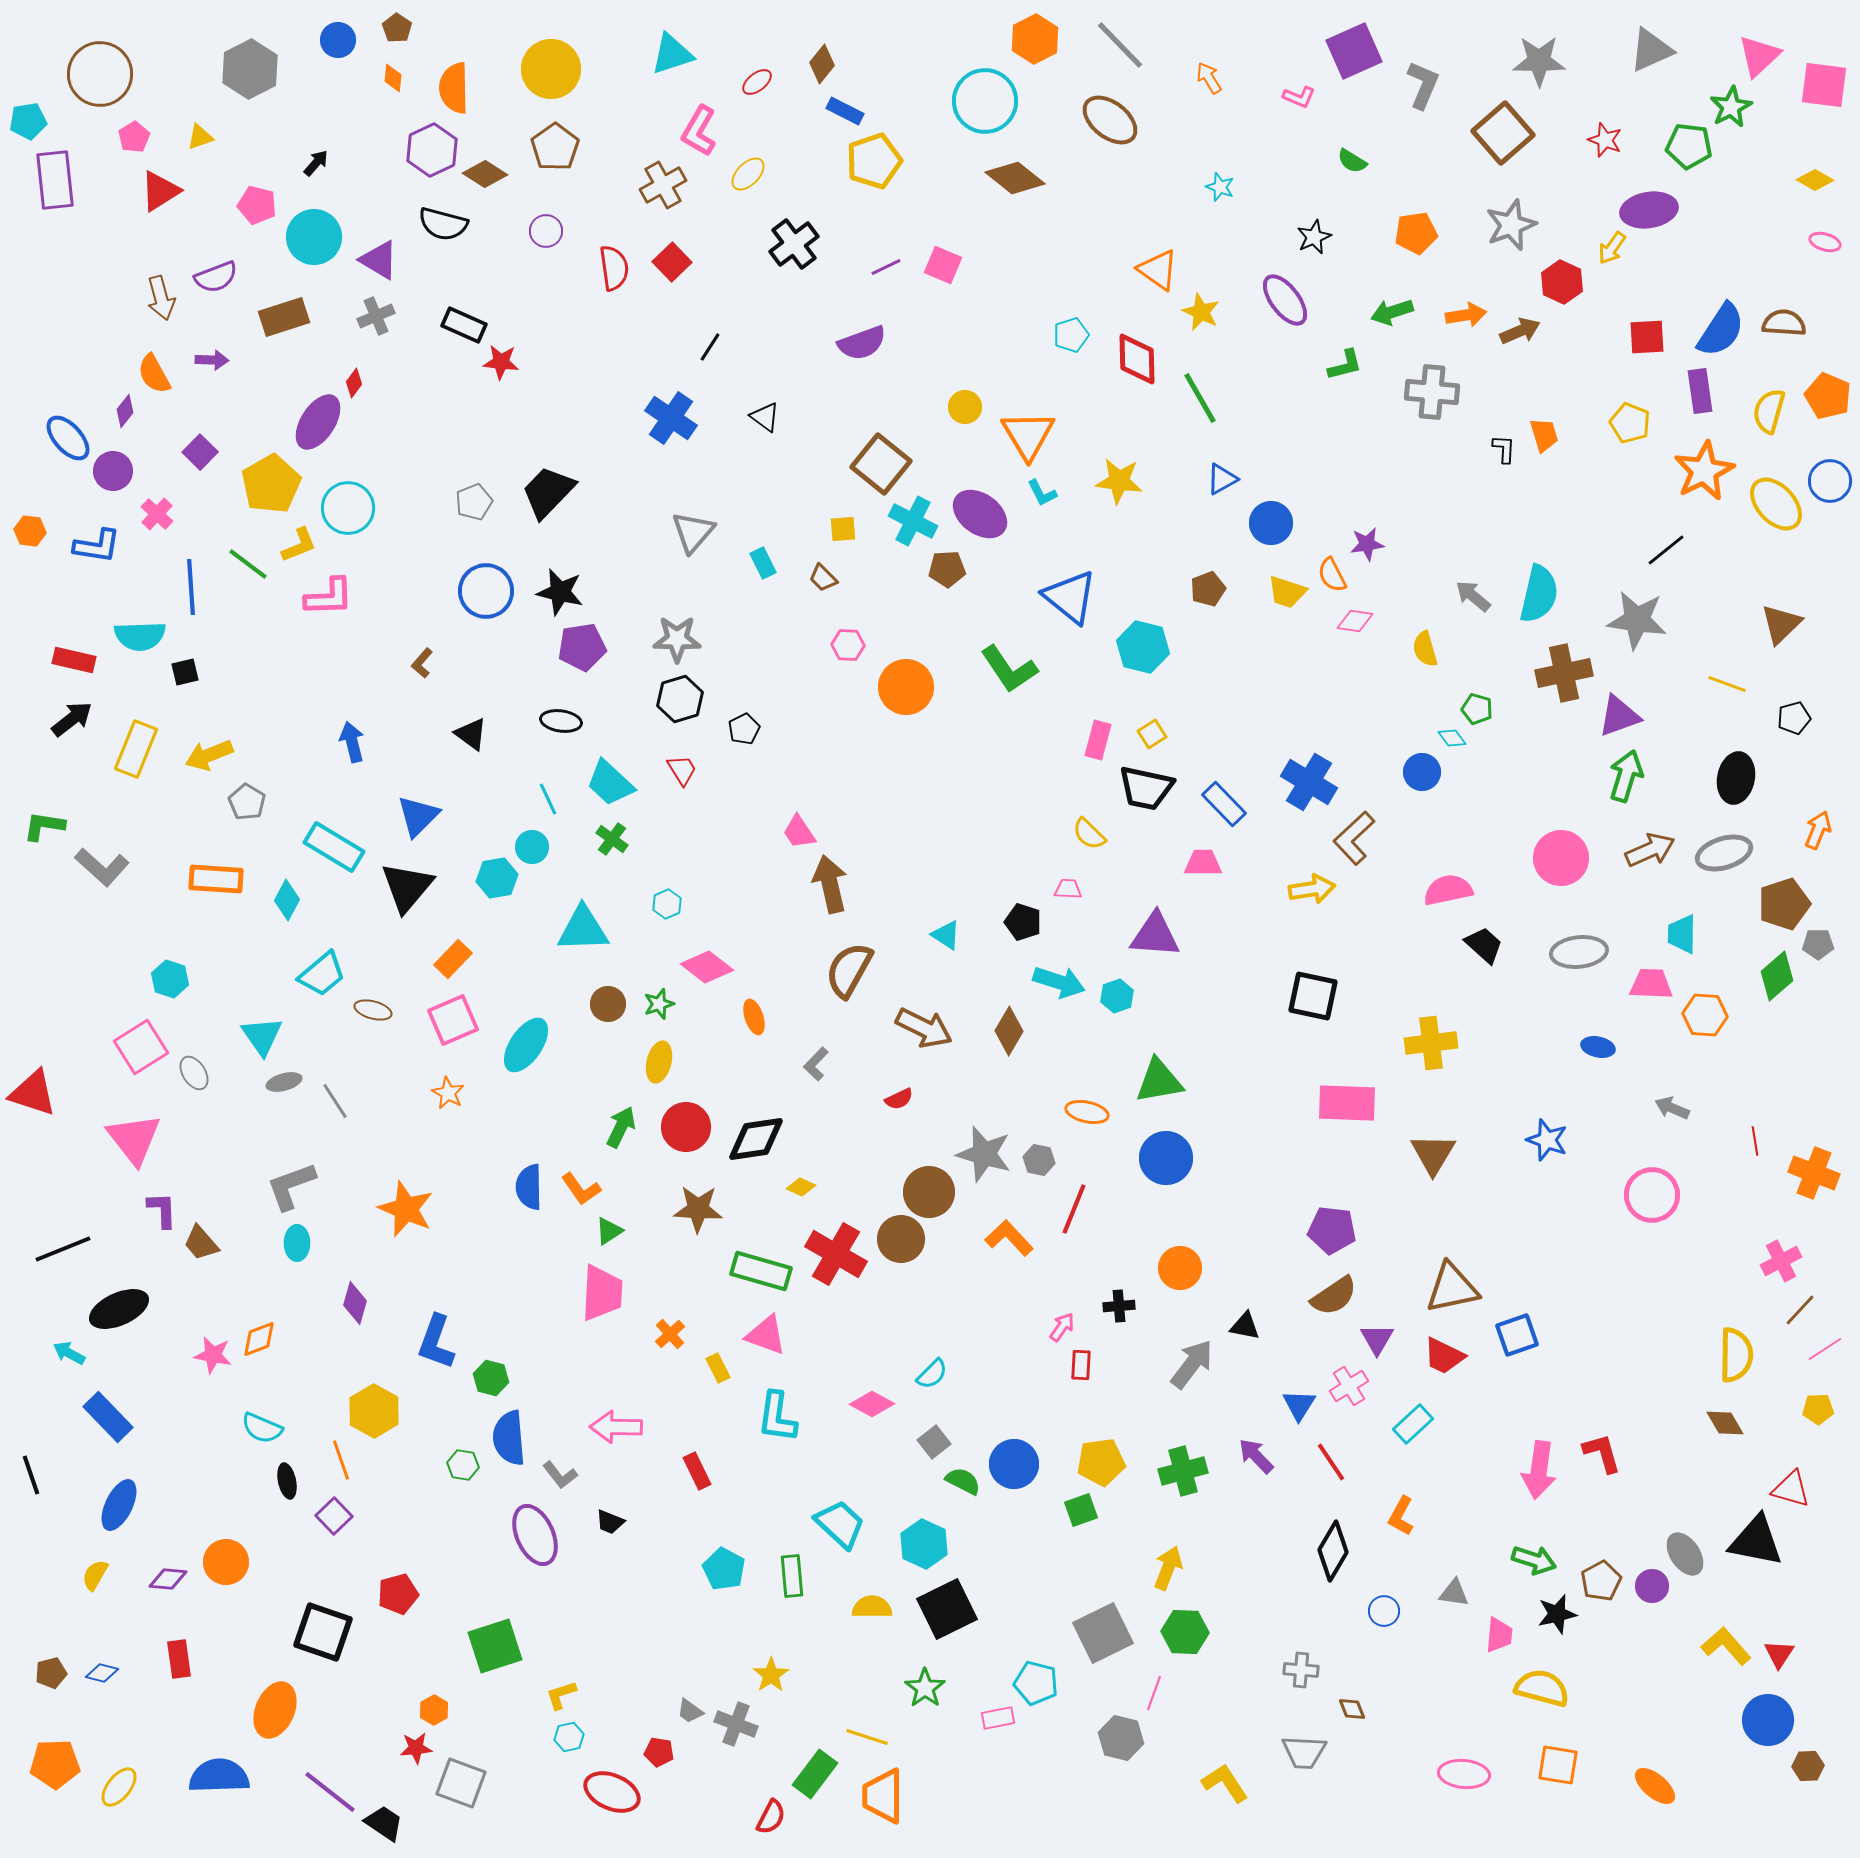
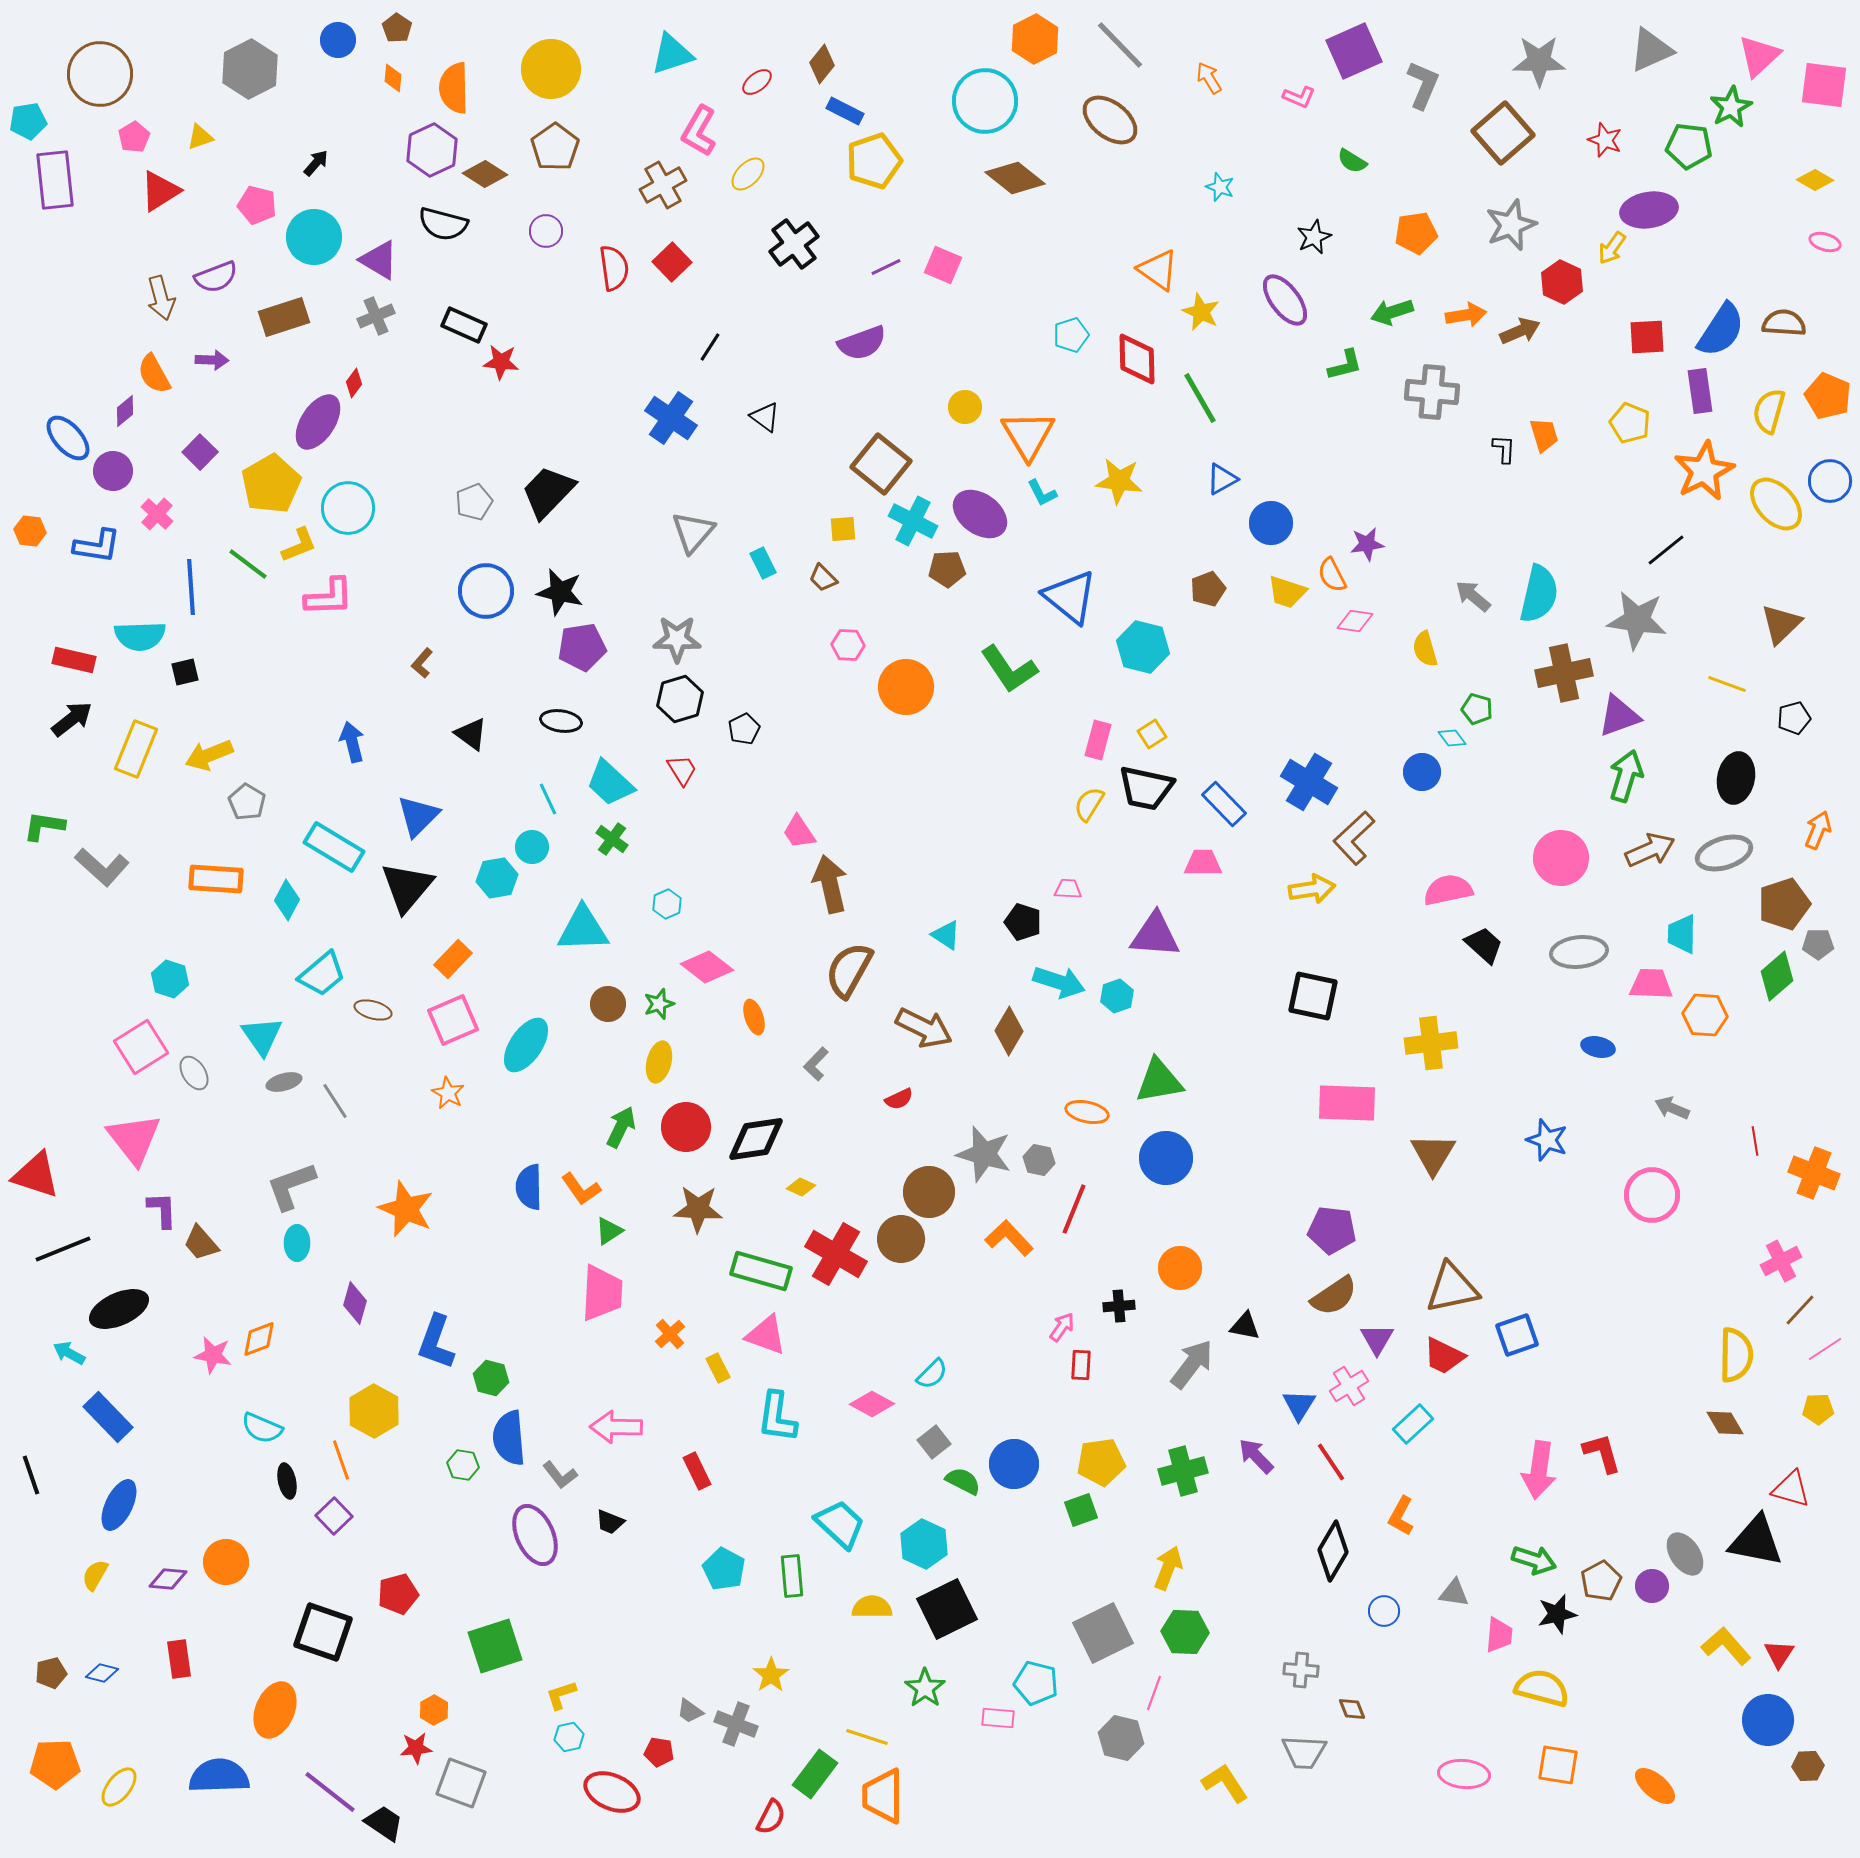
purple diamond at (125, 411): rotated 12 degrees clockwise
yellow semicircle at (1089, 834): moved 30 px up; rotated 78 degrees clockwise
red triangle at (33, 1093): moved 3 px right, 82 px down
pink rectangle at (998, 1718): rotated 16 degrees clockwise
